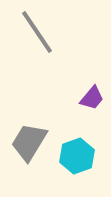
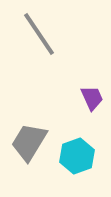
gray line: moved 2 px right, 2 px down
purple trapezoid: rotated 64 degrees counterclockwise
